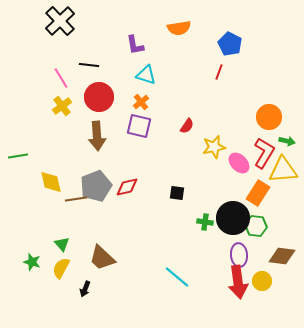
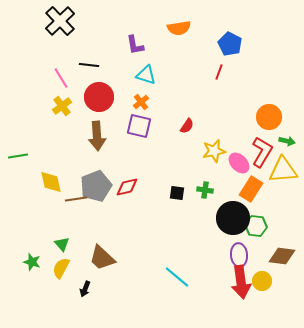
yellow star: moved 4 px down
red L-shape: moved 2 px left, 1 px up
orange rectangle: moved 7 px left, 4 px up
green cross: moved 32 px up
red arrow: moved 3 px right
